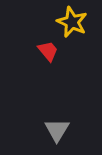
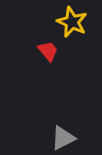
gray triangle: moved 6 px right, 8 px down; rotated 32 degrees clockwise
